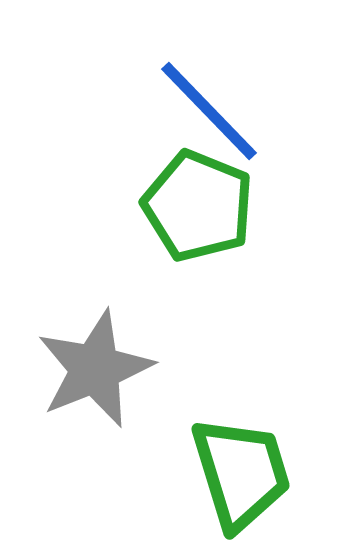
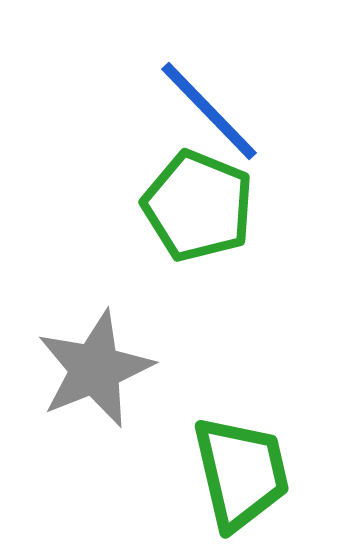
green trapezoid: rotated 4 degrees clockwise
